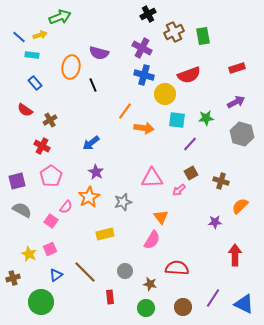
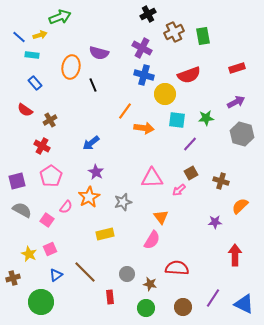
pink square at (51, 221): moved 4 px left, 1 px up
gray circle at (125, 271): moved 2 px right, 3 px down
